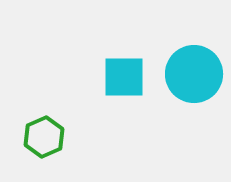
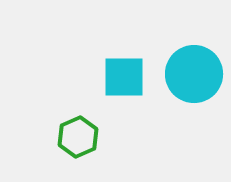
green hexagon: moved 34 px right
